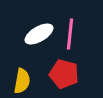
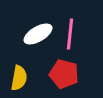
white ellipse: moved 1 px left
yellow semicircle: moved 3 px left, 3 px up
